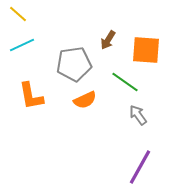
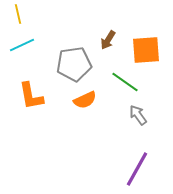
yellow line: rotated 36 degrees clockwise
orange square: rotated 8 degrees counterclockwise
purple line: moved 3 px left, 2 px down
